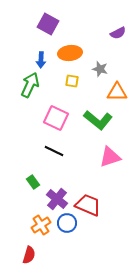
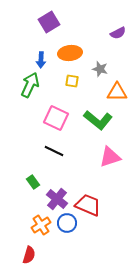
purple square: moved 1 px right, 2 px up; rotated 30 degrees clockwise
